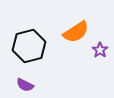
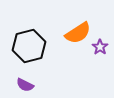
orange semicircle: moved 2 px right, 1 px down
purple star: moved 3 px up
